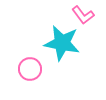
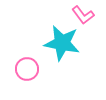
pink circle: moved 3 px left
